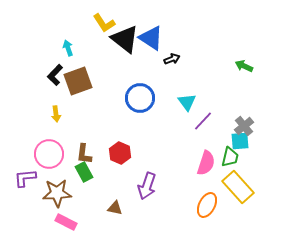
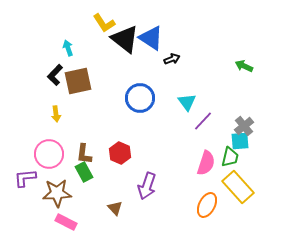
brown square: rotated 8 degrees clockwise
brown triangle: rotated 35 degrees clockwise
